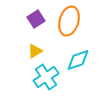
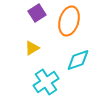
purple square: moved 1 px right, 6 px up
yellow triangle: moved 3 px left, 3 px up
cyan cross: moved 5 px down
